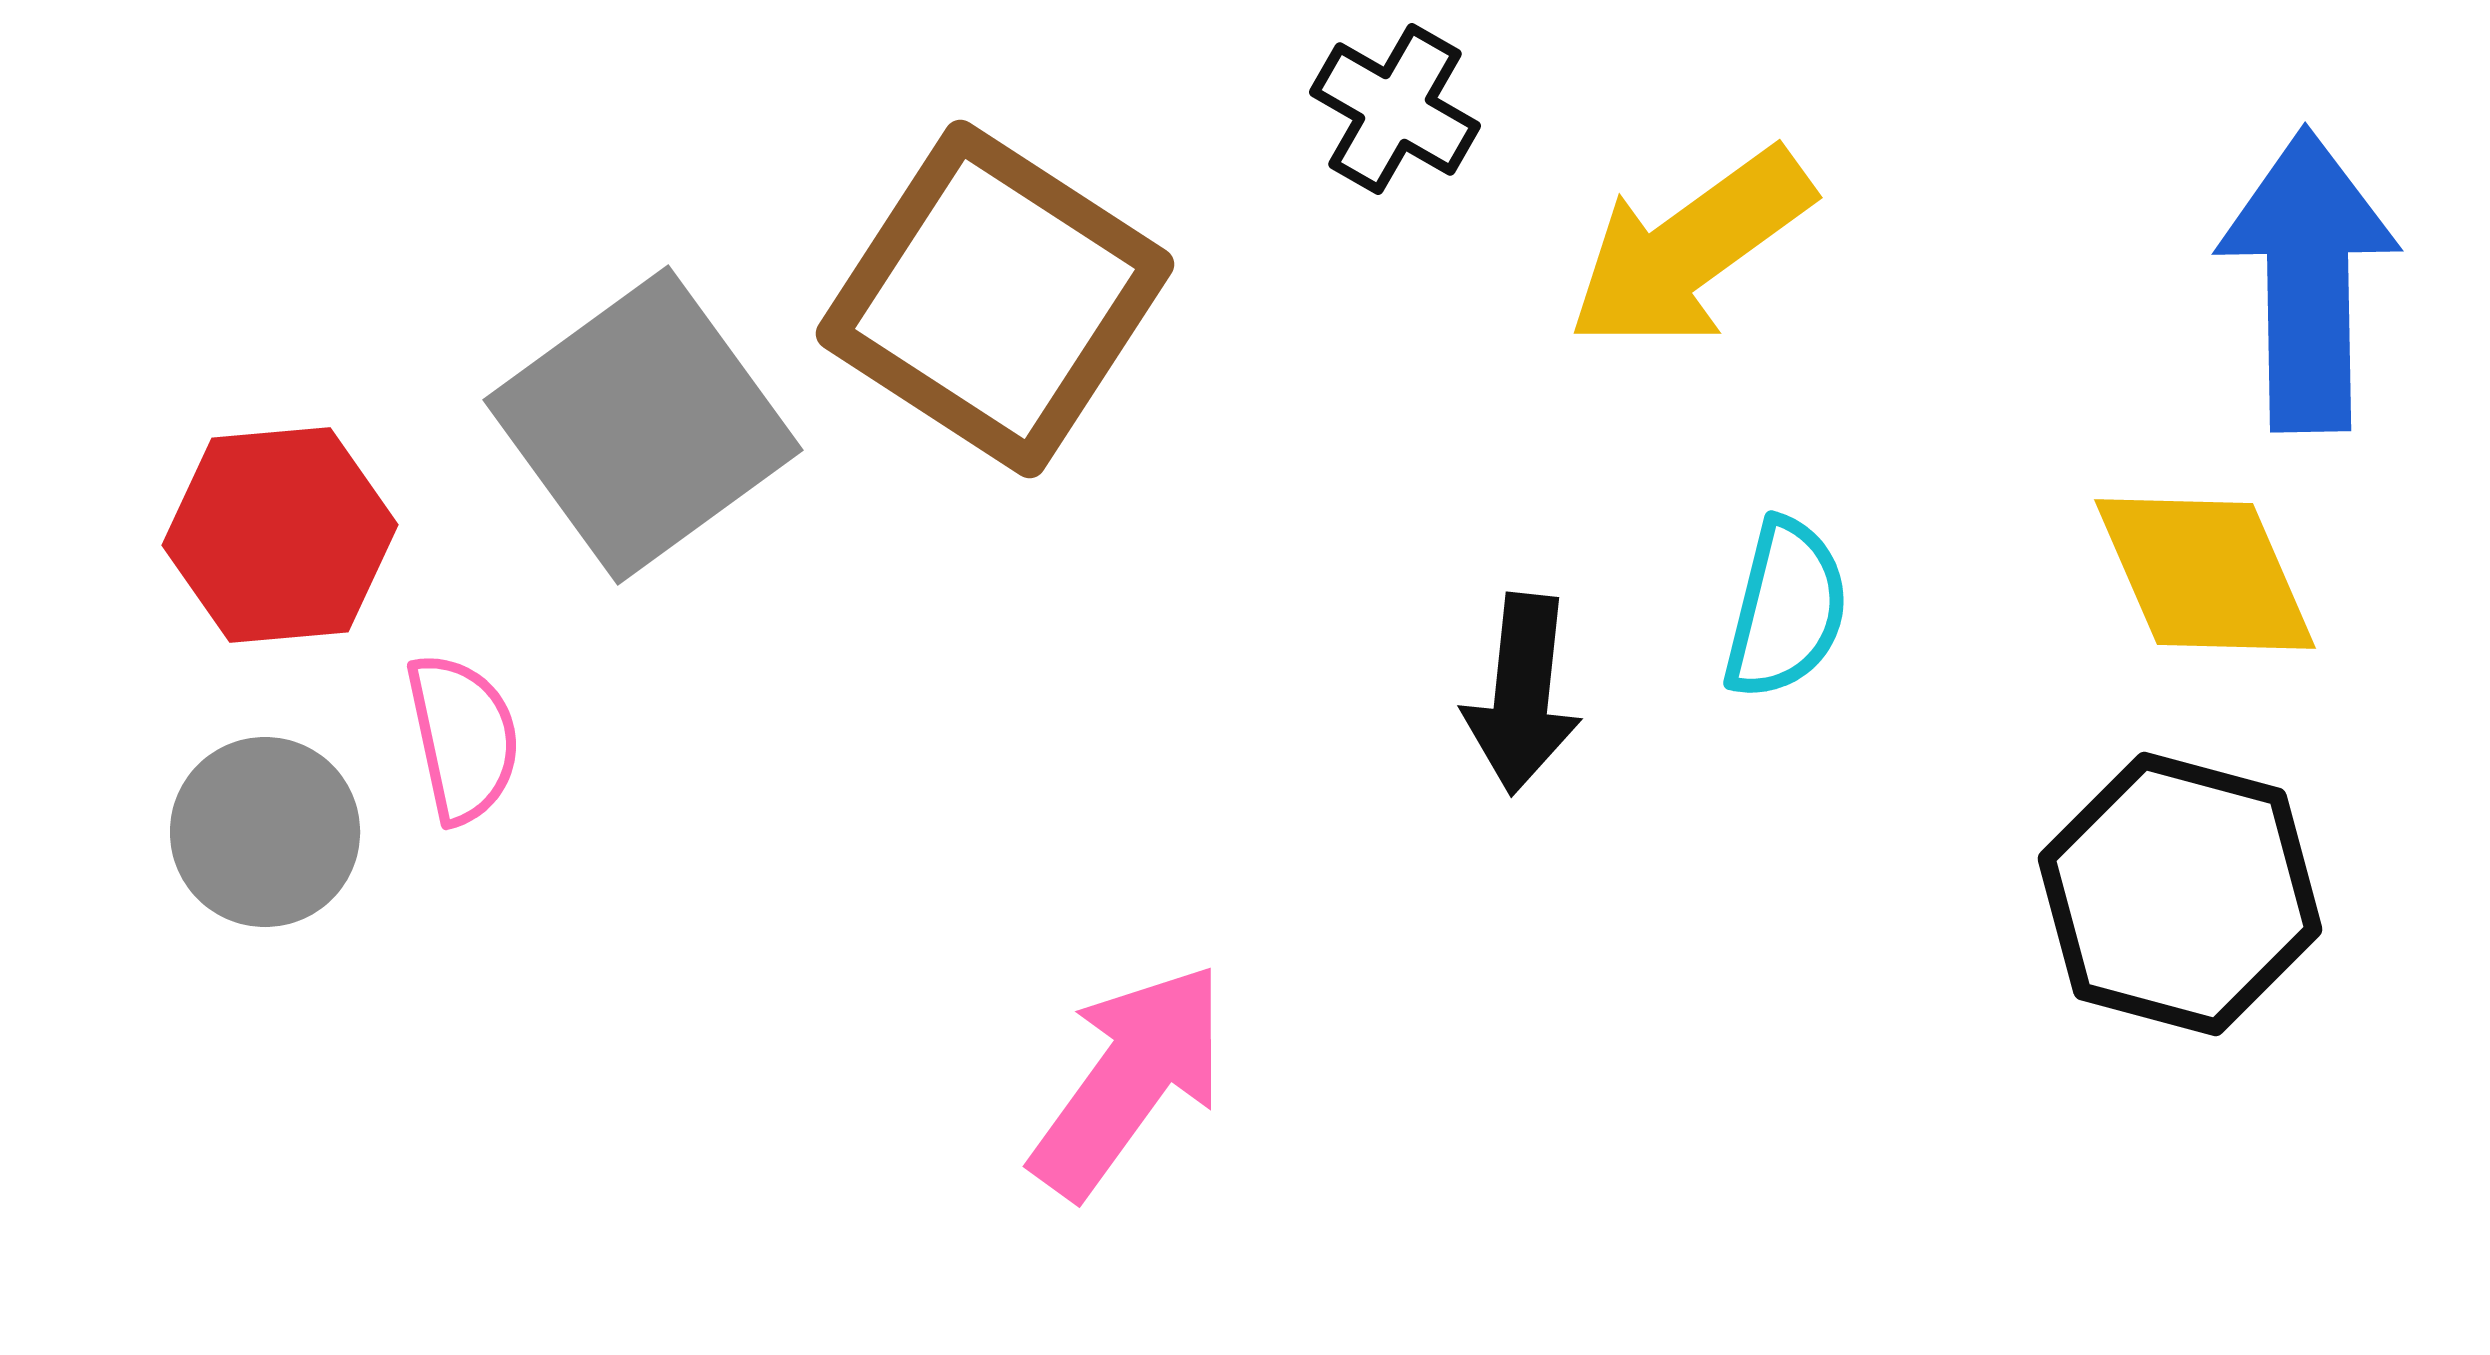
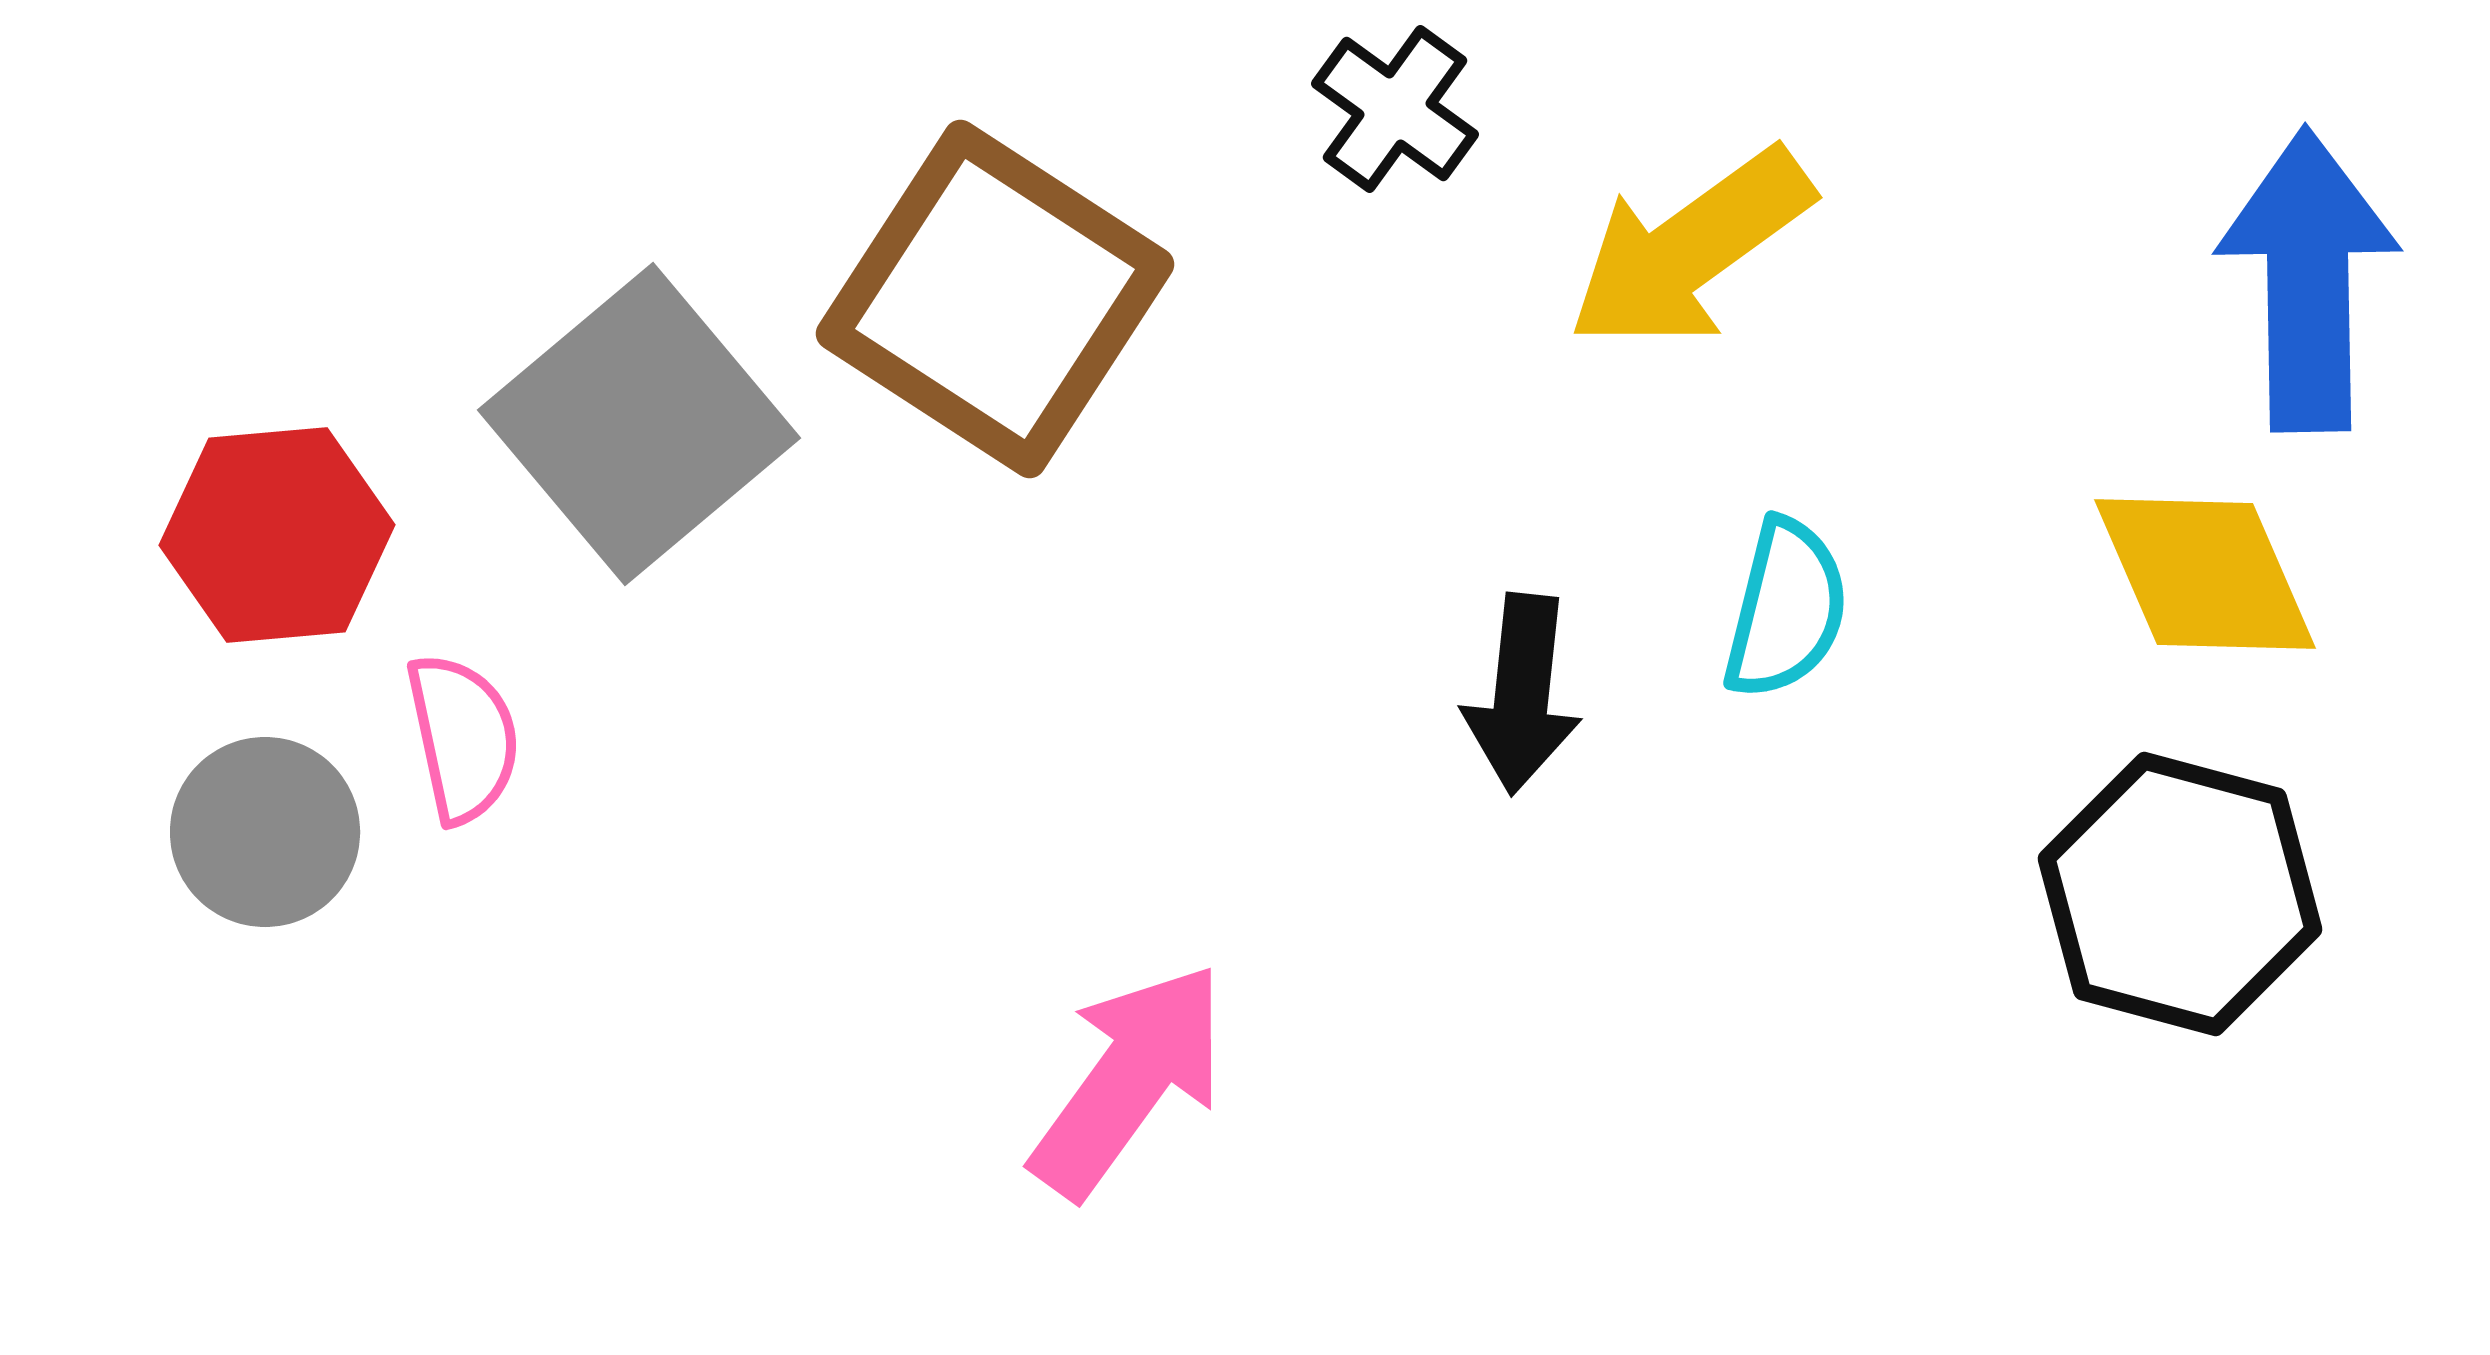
black cross: rotated 6 degrees clockwise
gray square: moved 4 px left, 1 px up; rotated 4 degrees counterclockwise
red hexagon: moved 3 px left
